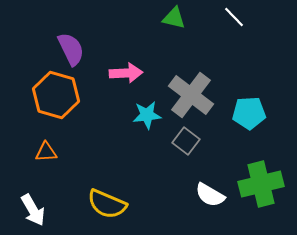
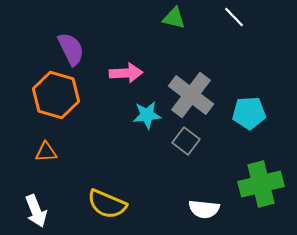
white semicircle: moved 6 px left, 14 px down; rotated 24 degrees counterclockwise
white arrow: moved 3 px right, 1 px down; rotated 8 degrees clockwise
